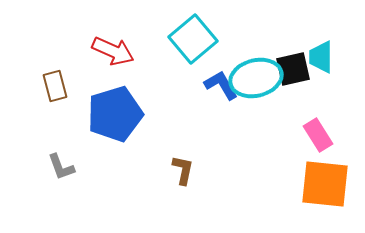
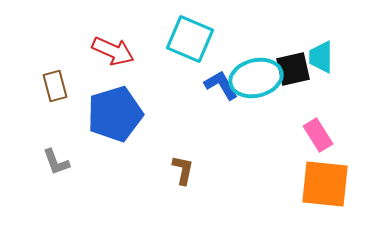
cyan square: moved 3 px left; rotated 27 degrees counterclockwise
gray L-shape: moved 5 px left, 5 px up
